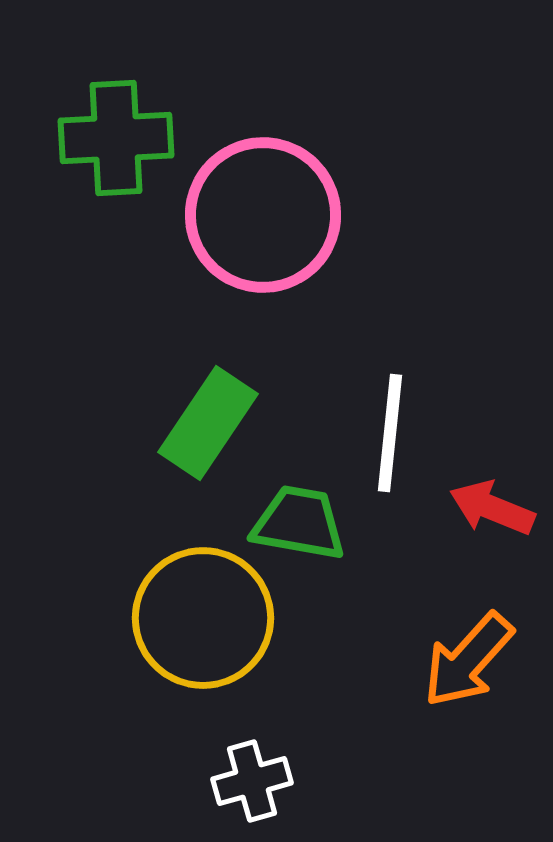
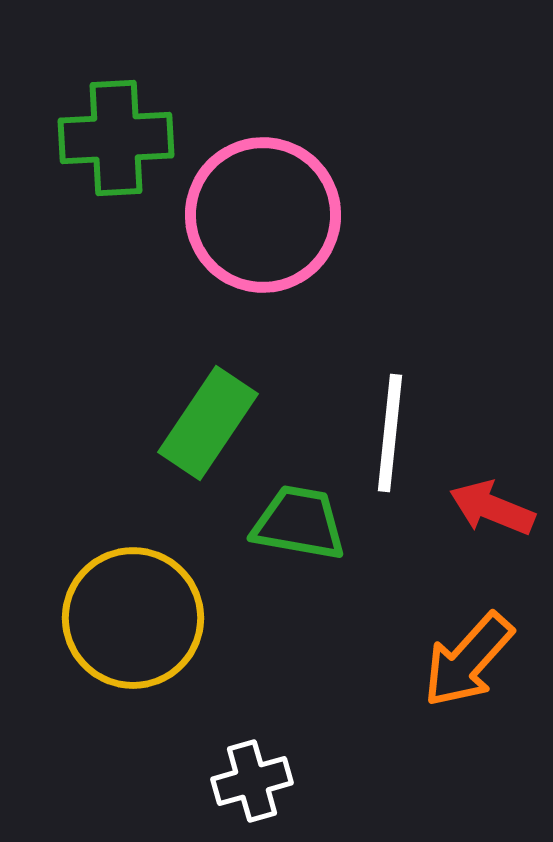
yellow circle: moved 70 px left
